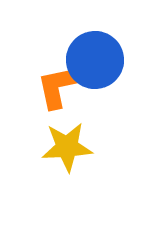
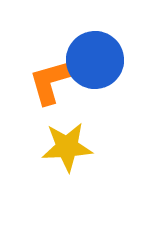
orange L-shape: moved 8 px left, 5 px up; rotated 4 degrees counterclockwise
